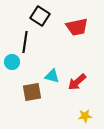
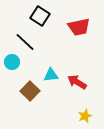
red trapezoid: moved 2 px right
black line: rotated 55 degrees counterclockwise
cyan triangle: moved 1 px left, 1 px up; rotated 21 degrees counterclockwise
red arrow: rotated 72 degrees clockwise
brown square: moved 2 px left, 1 px up; rotated 36 degrees counterclockwise
yellow star: rotated 16 degrees counterclockwise
